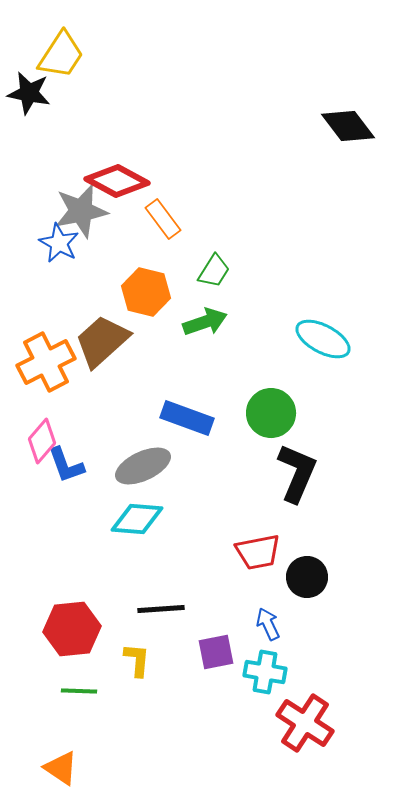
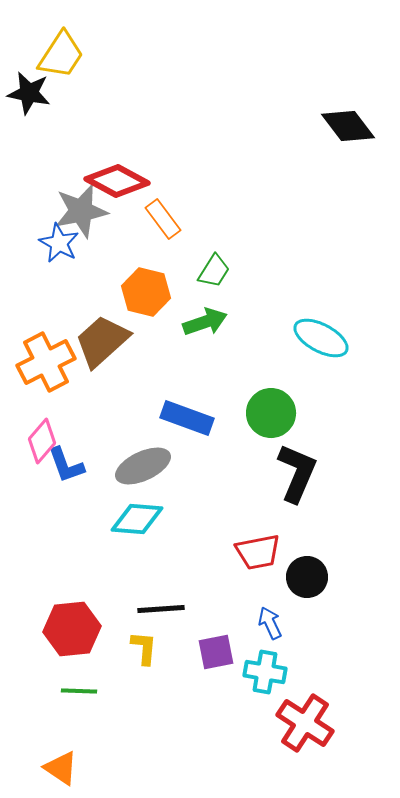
cyan ellipse: moved 2 px left, 1 px up
blue arrow: moved 2 px right, 1 px up
yellow L-shape: moved 7 px right, 12 px up
